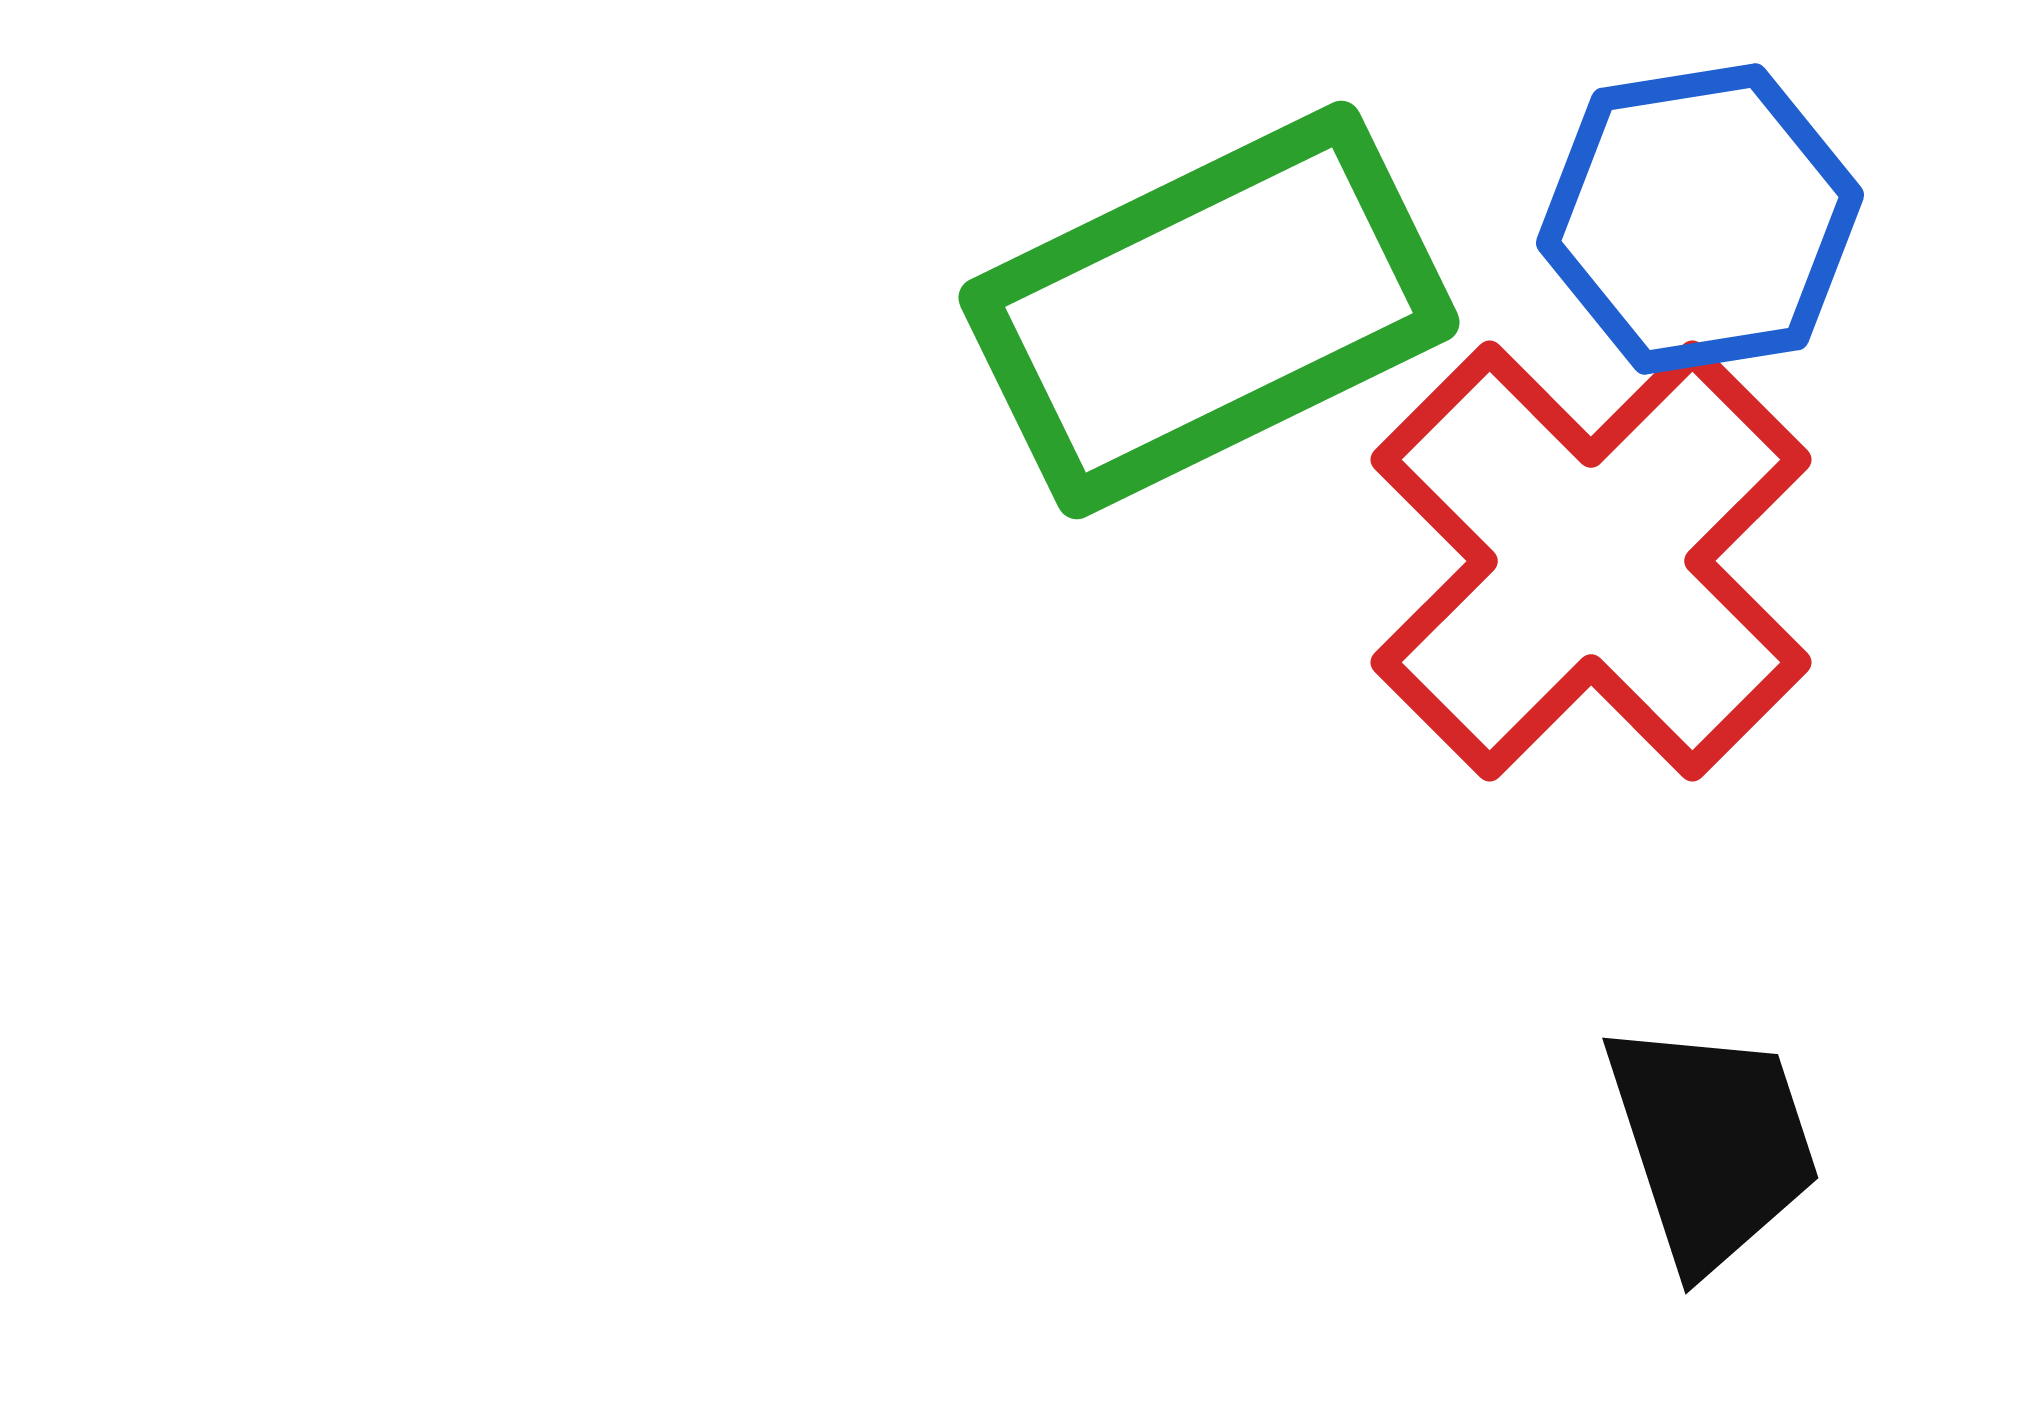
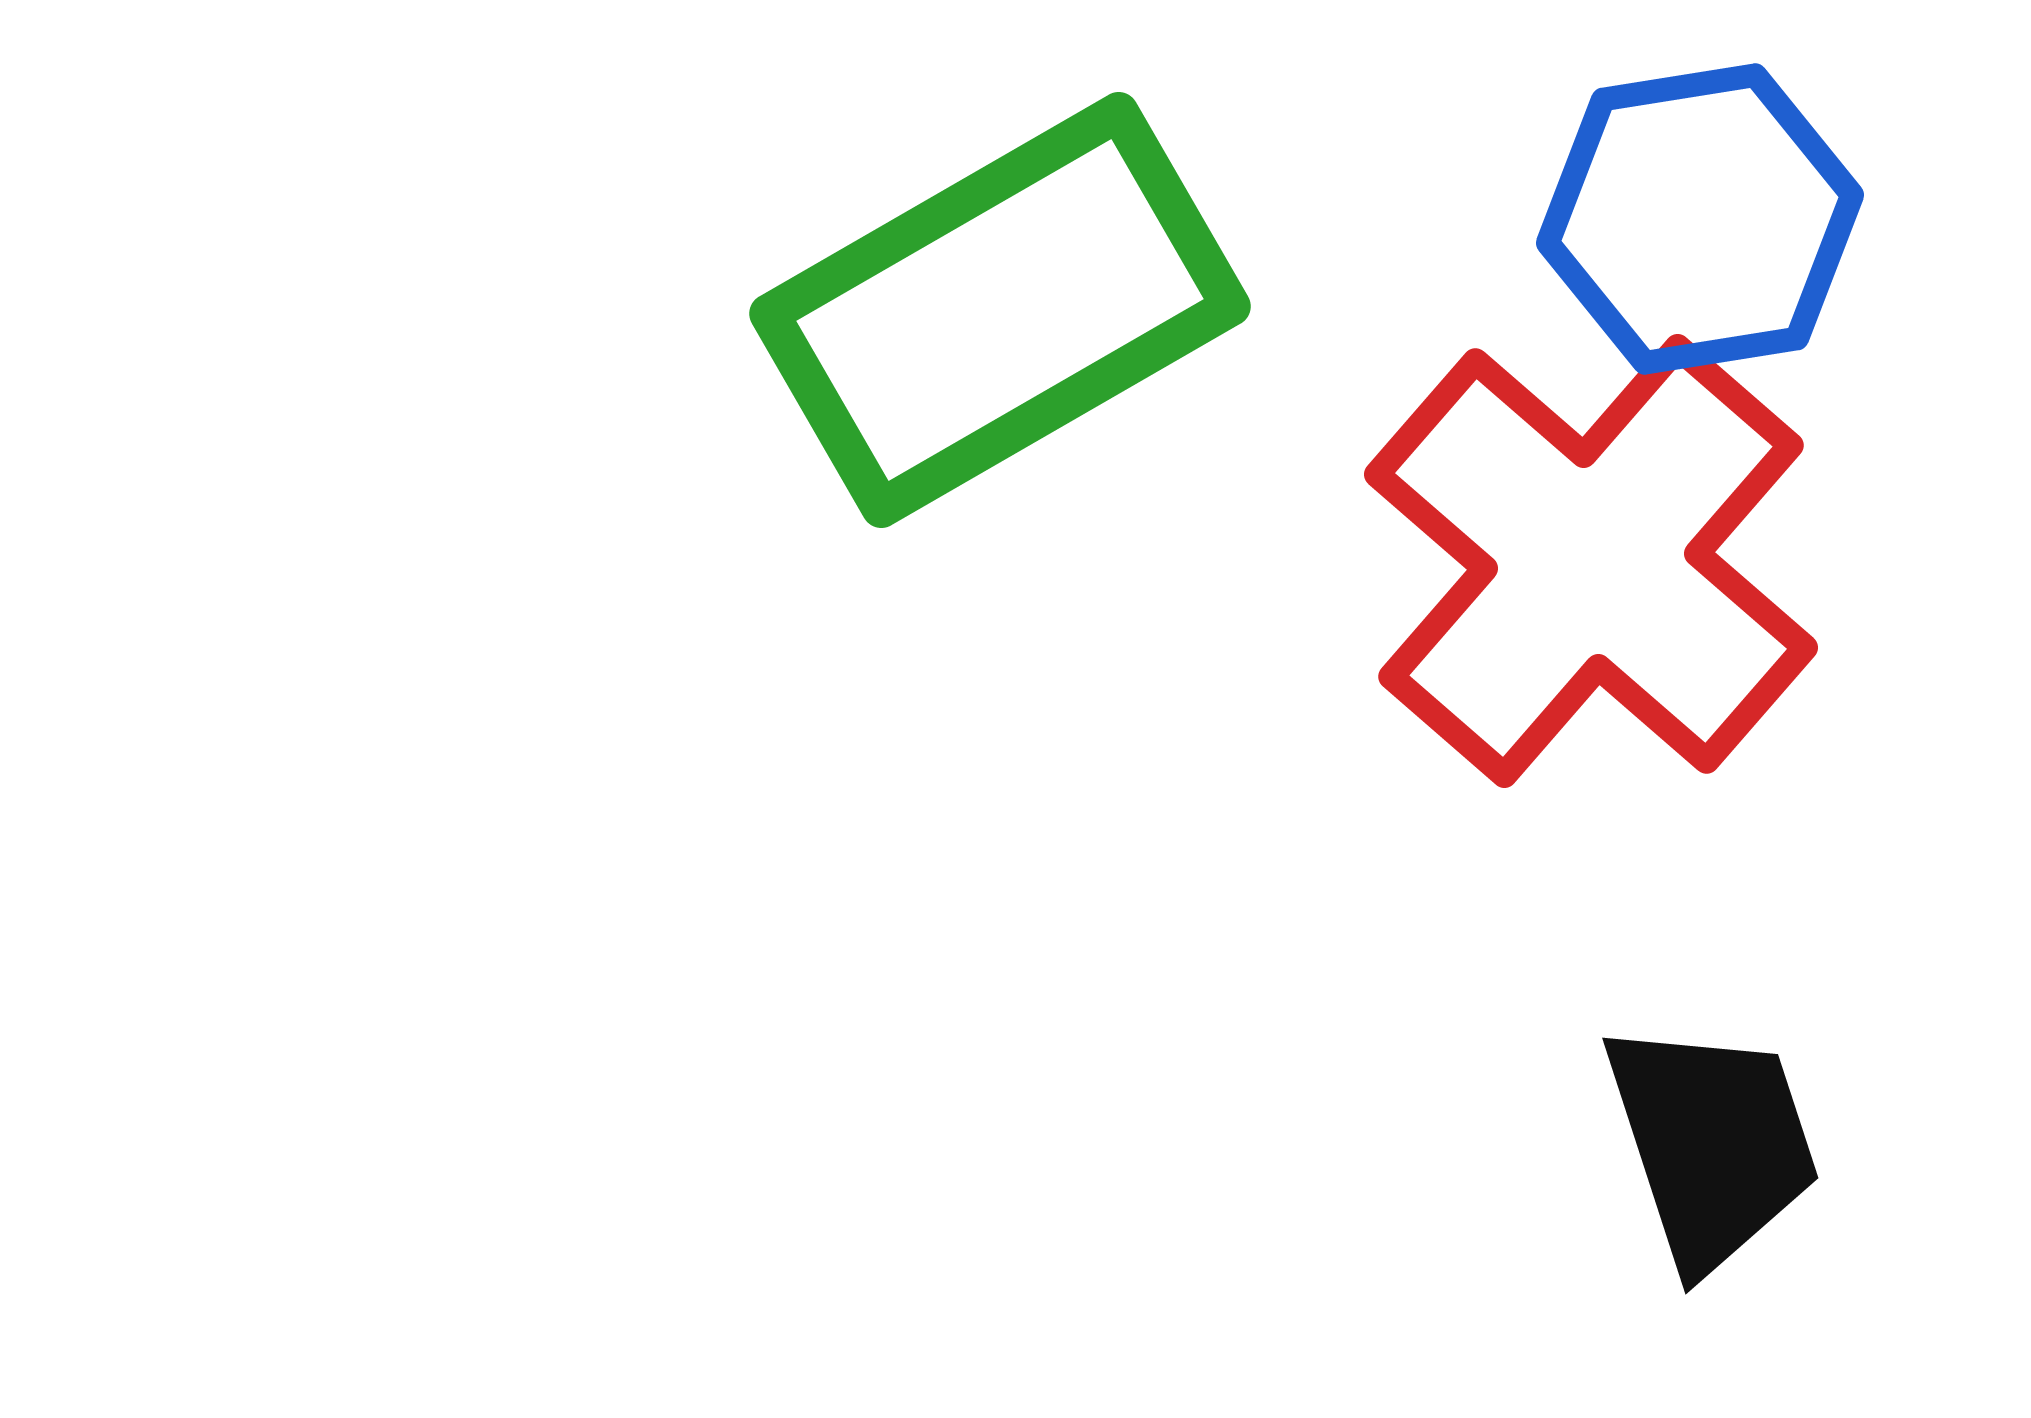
green rectangle: moved 209 px left; rotated 4 degrees counterclockwise
red cross: rotated 4 degrees counterclockwise
